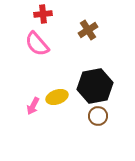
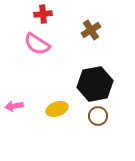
brown cross: moved 3 px right
pink semicircle: rotated 16 degrees counterclockwise
black hexagon: moved 2 px up
yellow ellipse: moved 12 px down
pink arrow: moved 19 px left; rotated 54 degrees clockwise
